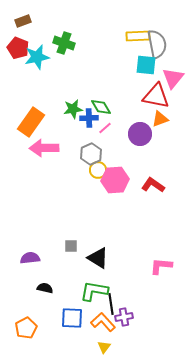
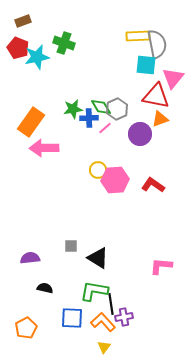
gray hexagon: moved 26 px right, 45 px up
